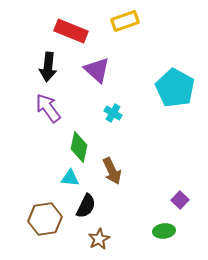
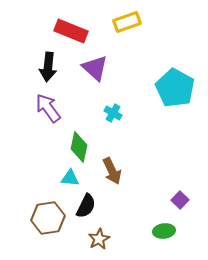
yellow rectangle: moved 2 px right, 1 px down
purple triangle: moved 2 px left, 2 px up
brown hexagon: moved 3 px right, 1 px up
